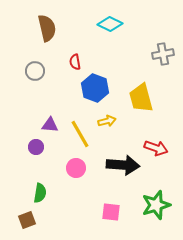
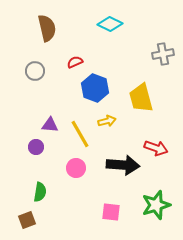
red semicircle: rotated 77 degrees clockwise
green semicircle: moved 1 px up
